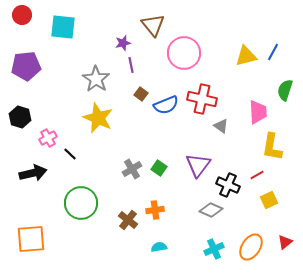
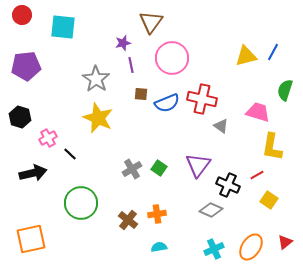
brown triangle: moved 2 px left, 3 px up; rotated 15 degrees clockwise
pink circle: moved 12 px left, 5 px down
brown square: rotated 32 degrees counterclockwise
blue semicircle: moved 1 px right, 2 px up
pink trapezoid: rotated 70 degrees counterclockwise
yellow square: rotated 30 degrees counterclockwise
orange cross: moved 2 px right, 4 px down
orange square: rotated 8 degrees counterclockwise
